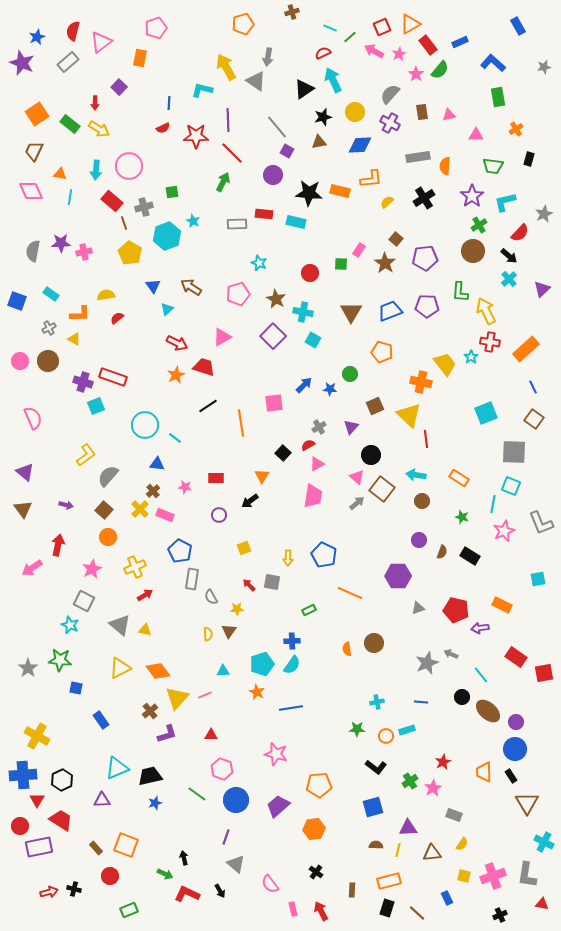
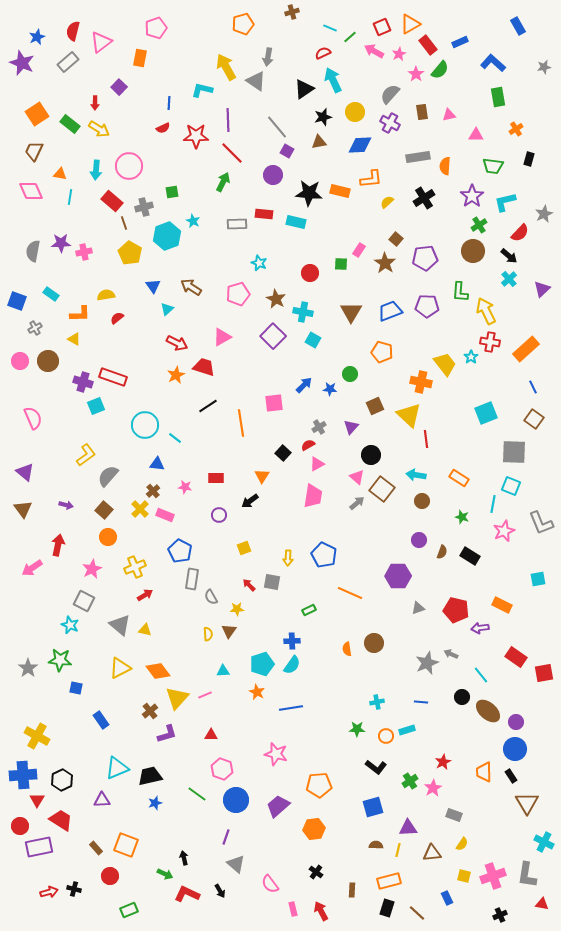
gray cross at (49, 328): moved 14 px left
